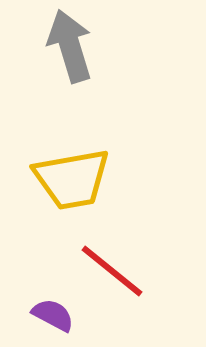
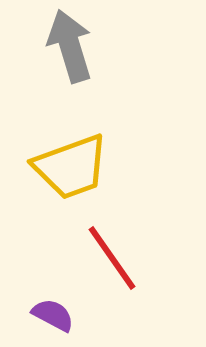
yellow trapezoid: moved 1 px left, 12 px up; rotated 10 degrees counterclockwise
red line: moved 13 px up; rotated 16 degrees clockwise
